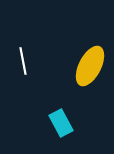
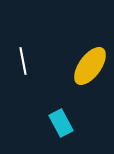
yellow ellipse: rotated 9 degrees clockwise
